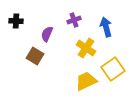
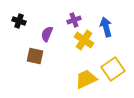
black cross: moved 3 px right; rotated 16 degrees clockwise
yellow cross: moved 2 px left, 8 px up
brown square: rotated 18 degrees counterclockwise
yellow trapezoid: moved 2 px up
